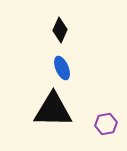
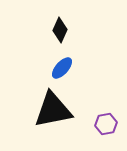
blue ellipse: rotated 65 degrees clockwise
black triangle: rotated 12 degrees counterclockwise
